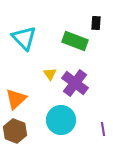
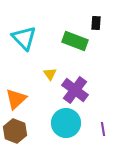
purple cross: moved 7 px down
cyan circle: moved 5 px right, 3 px down
